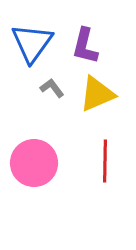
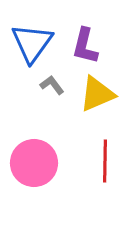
gray L-shape: moved 3 px up
